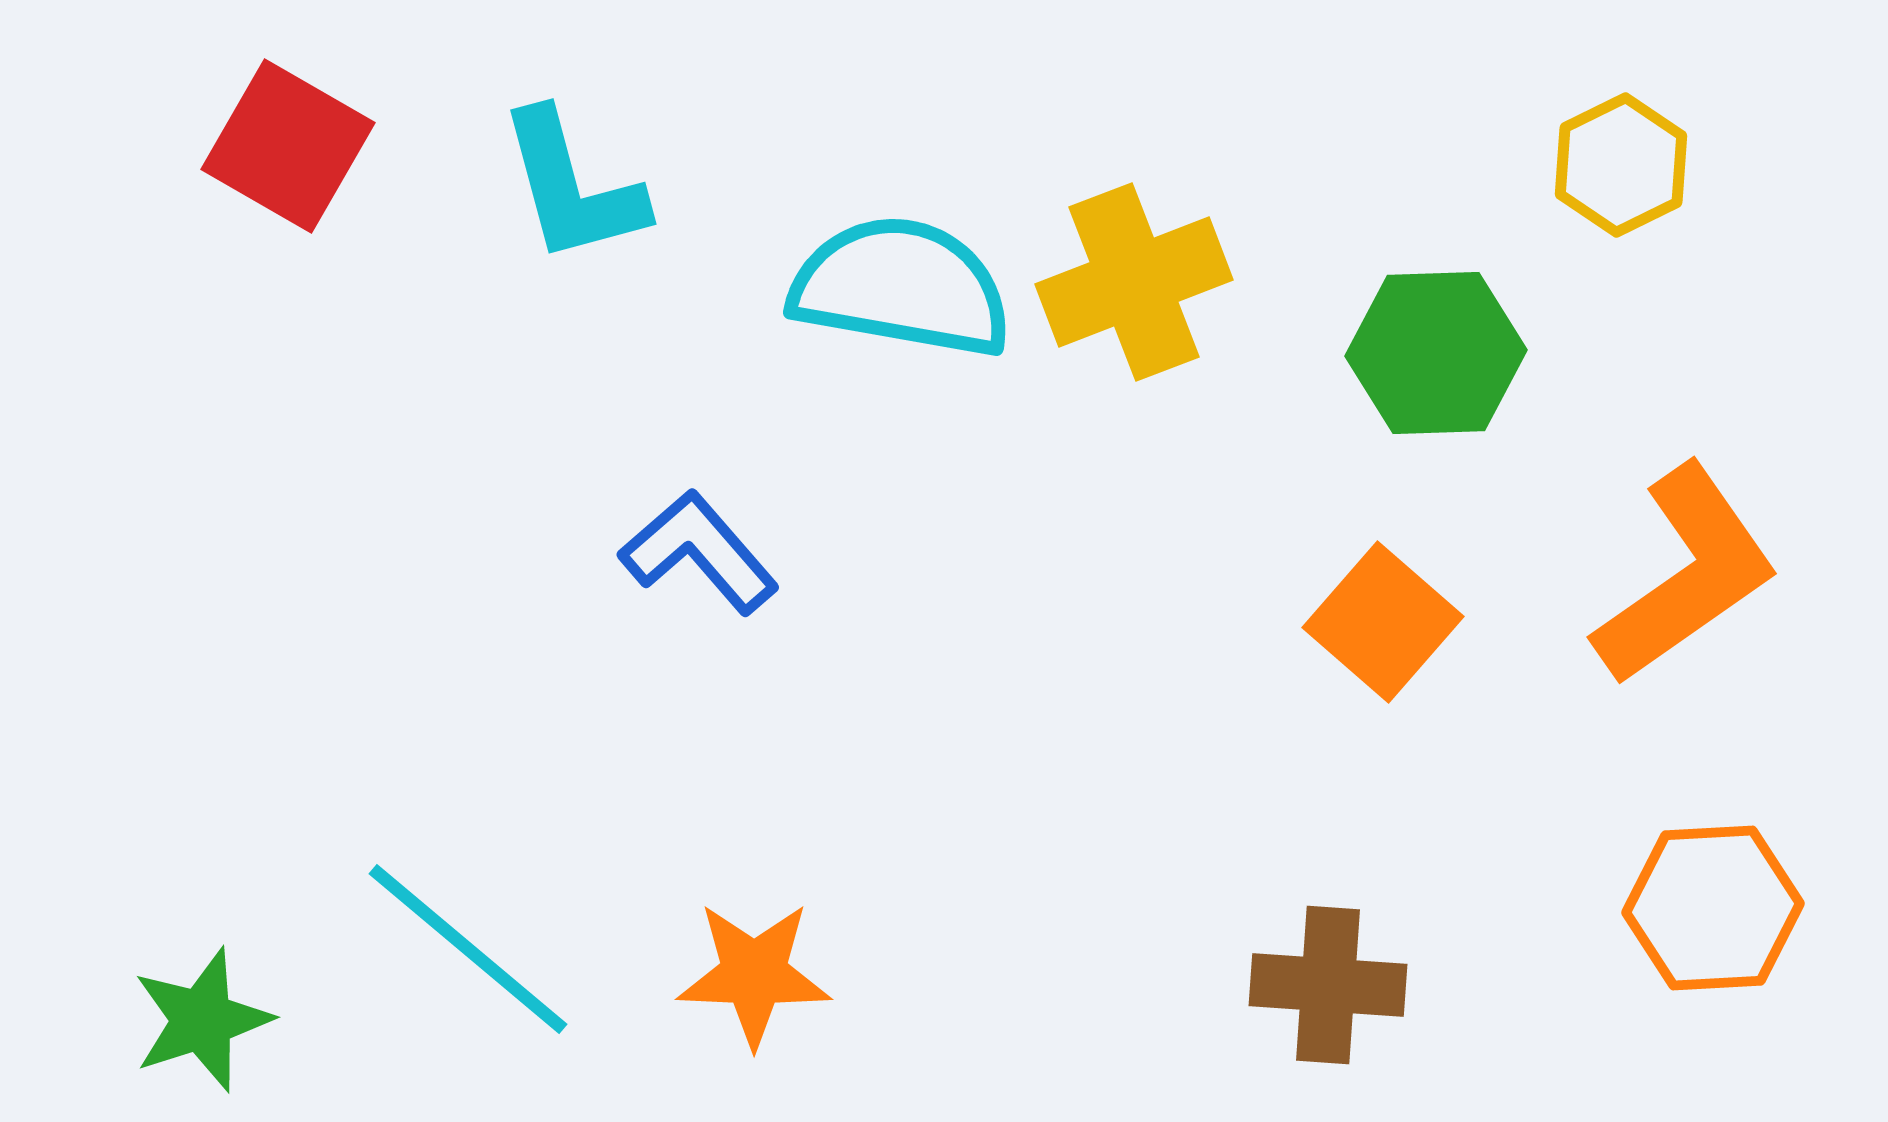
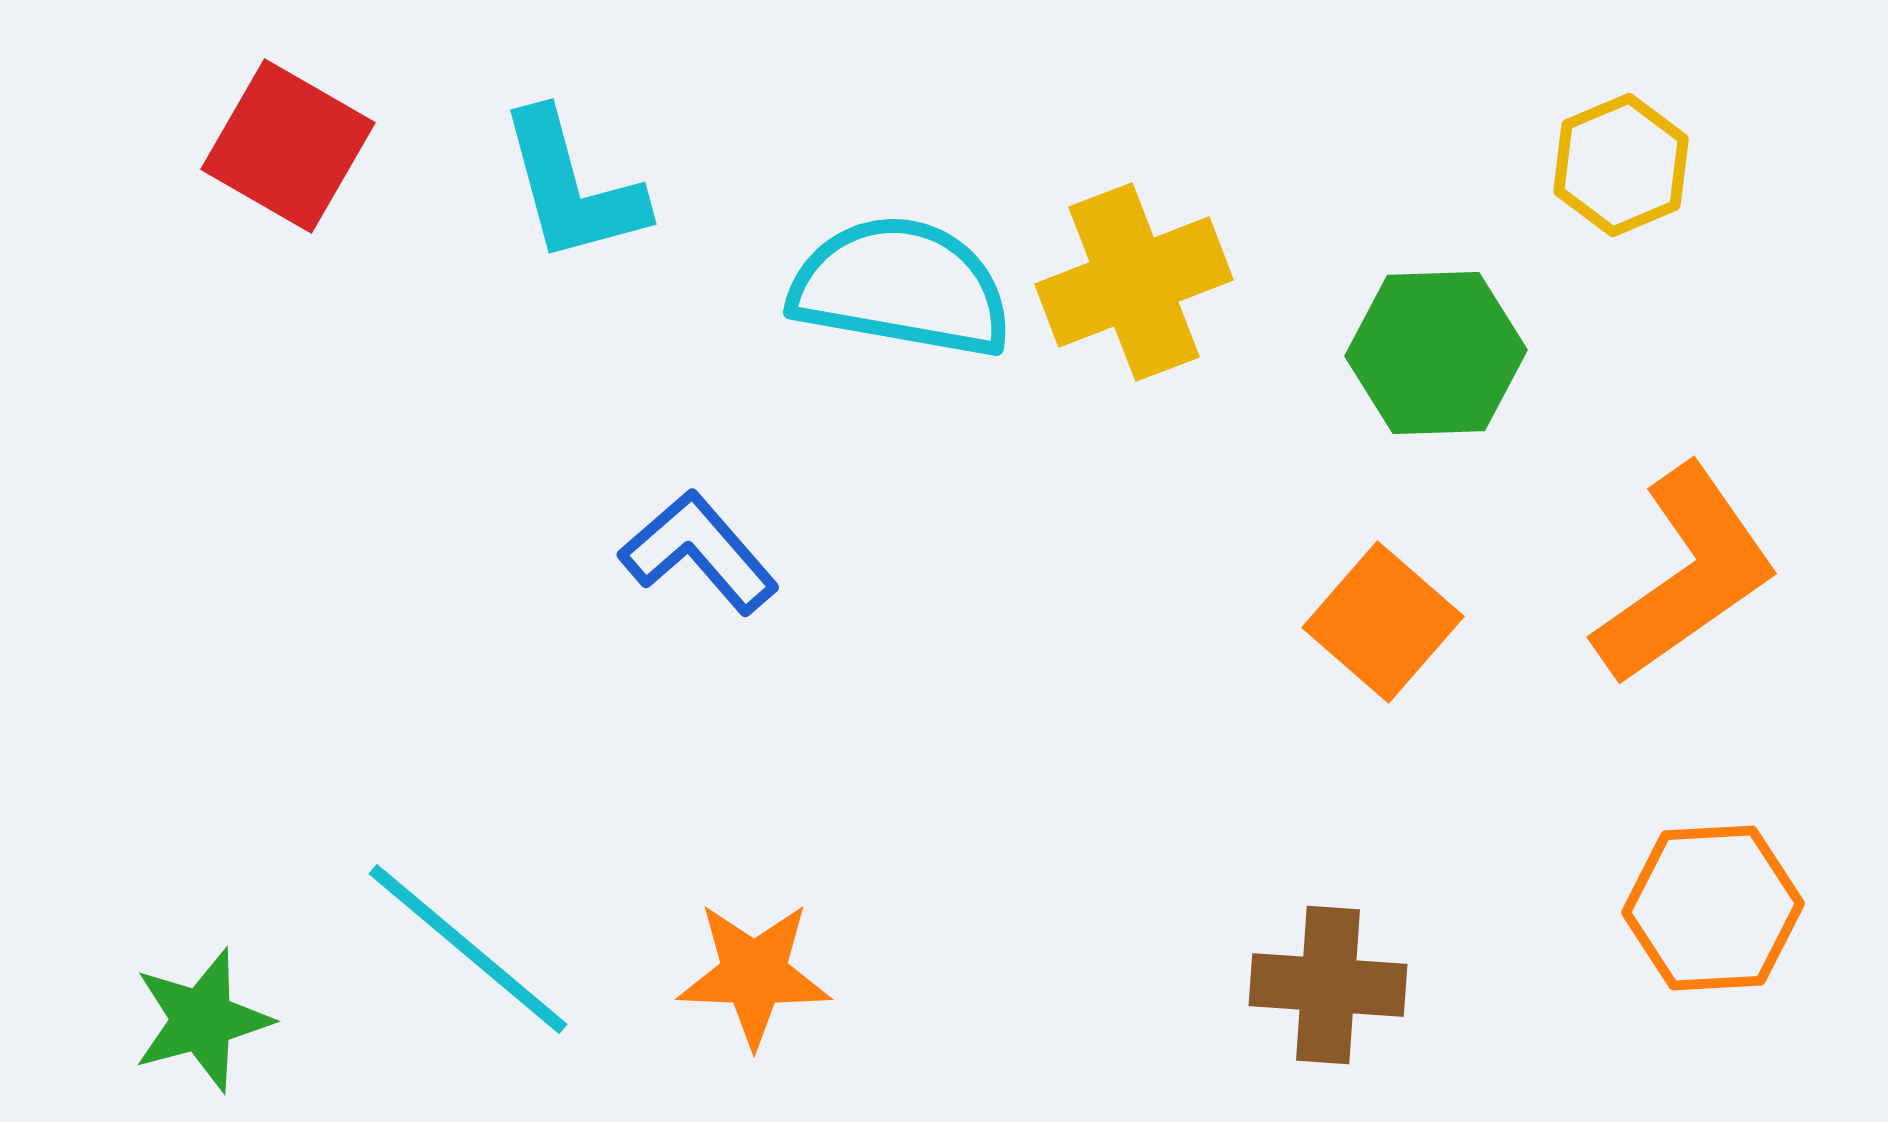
yellow hexagon: rotated 3 degrees clockwise
green star: rotated 3 degrees clockwise
